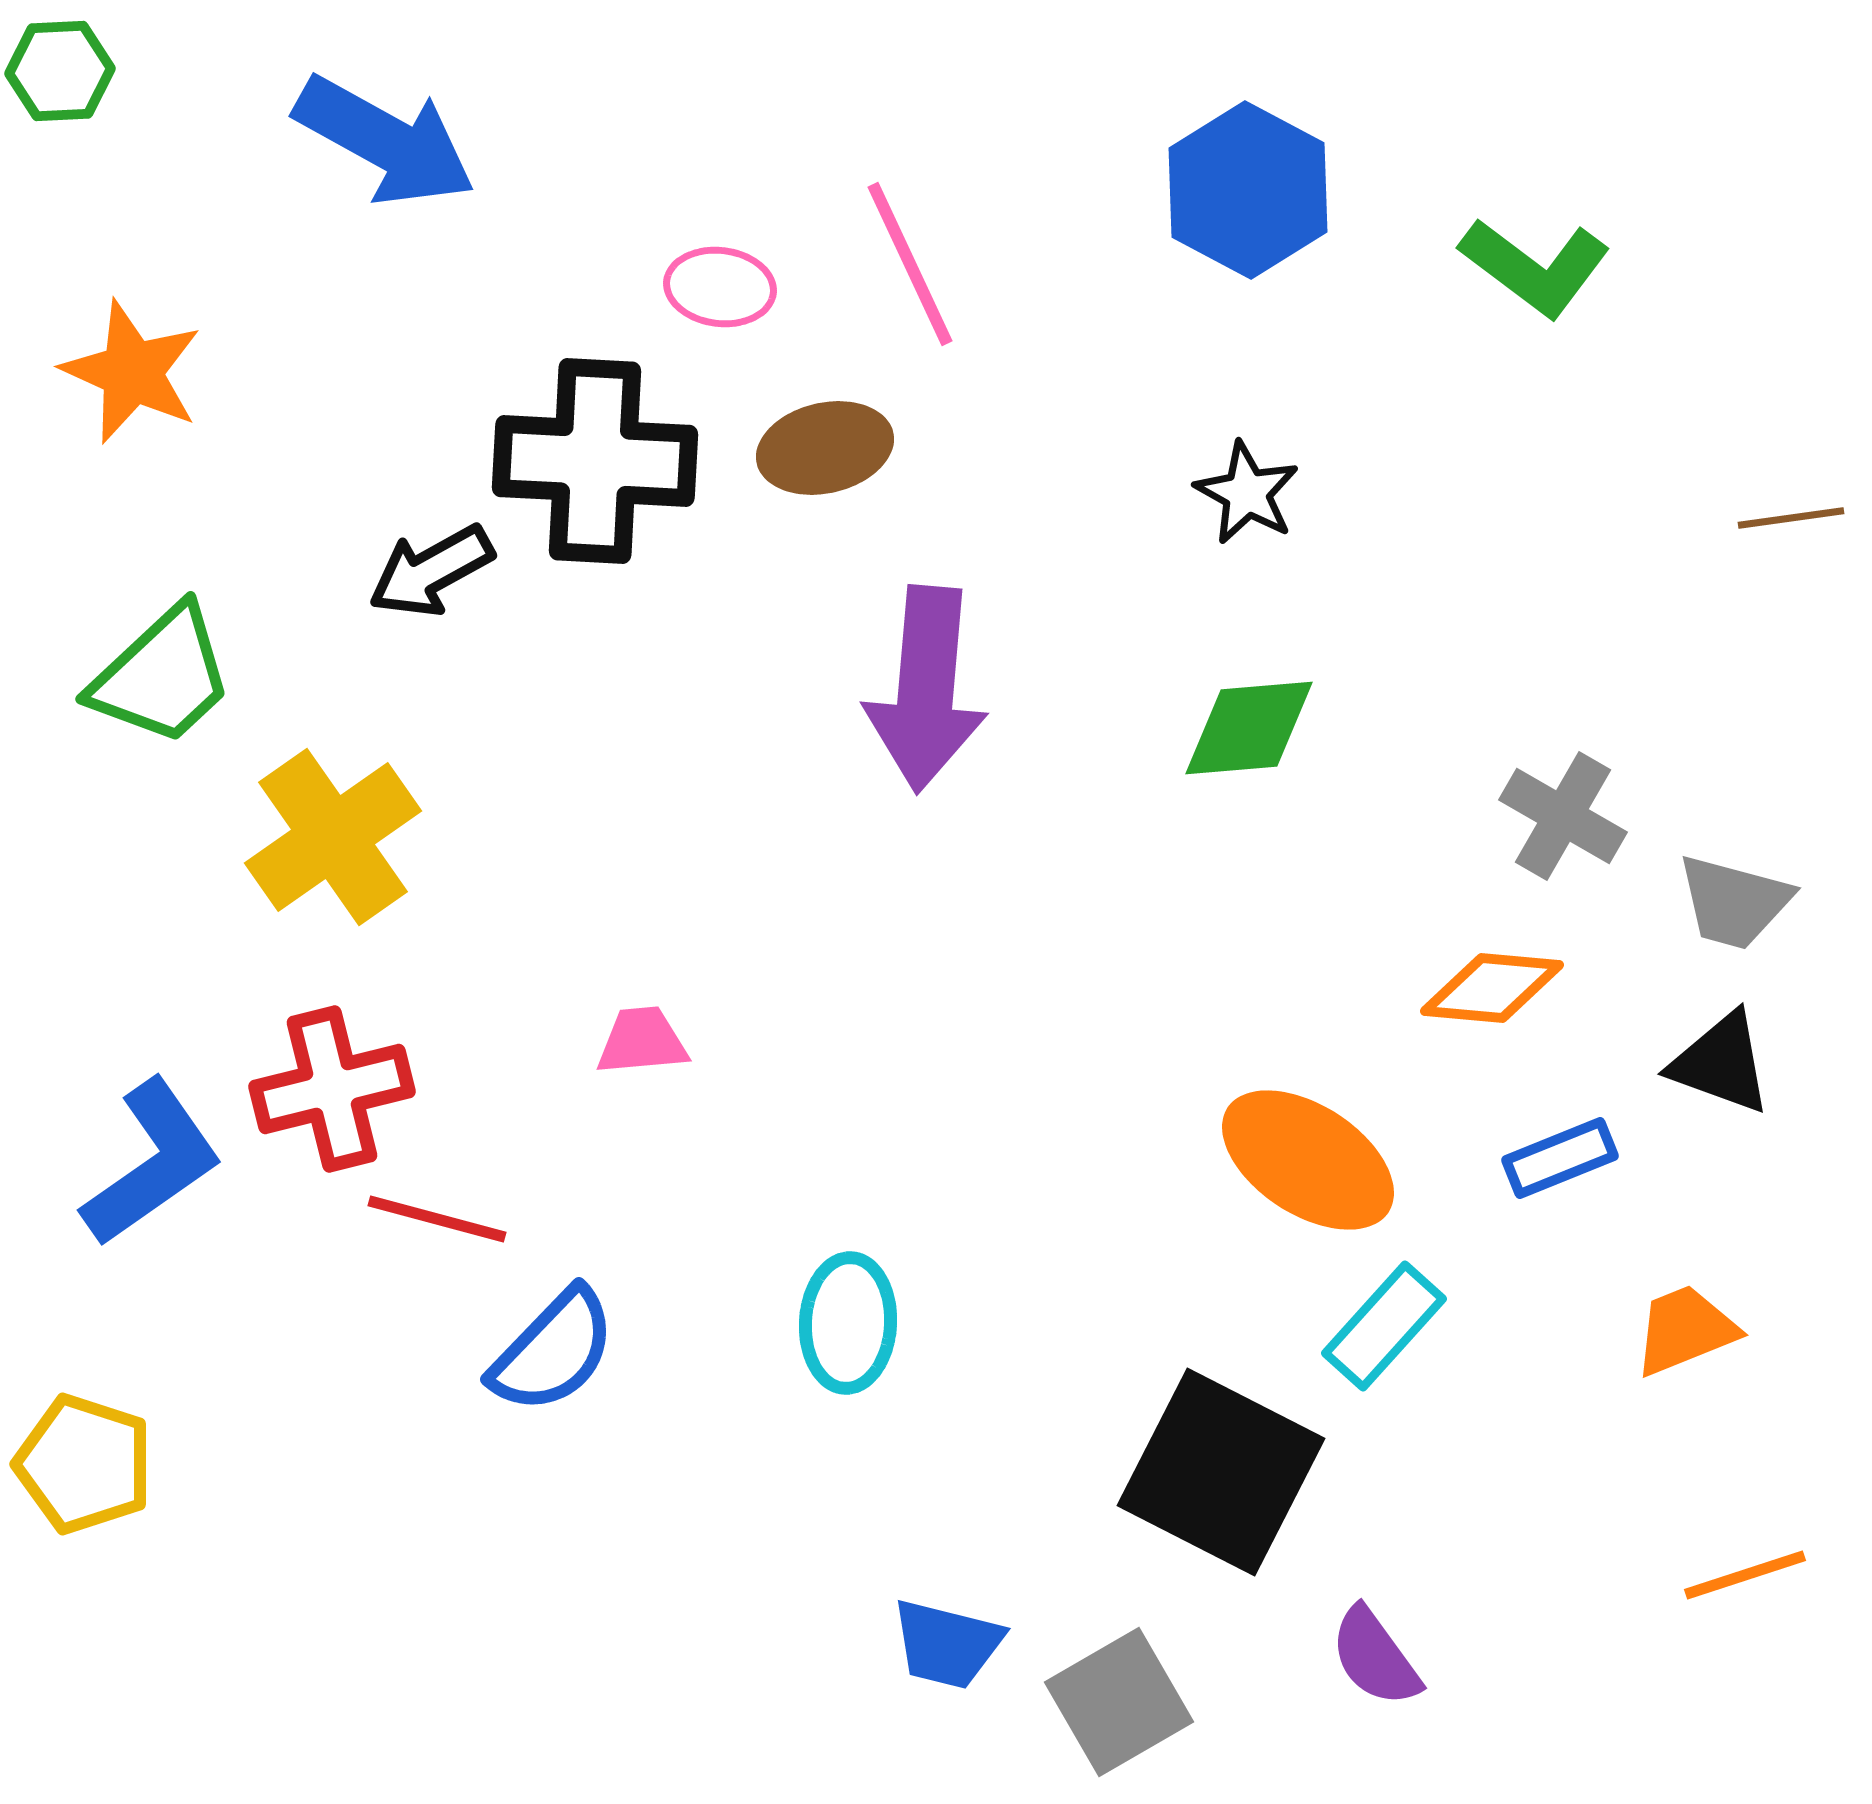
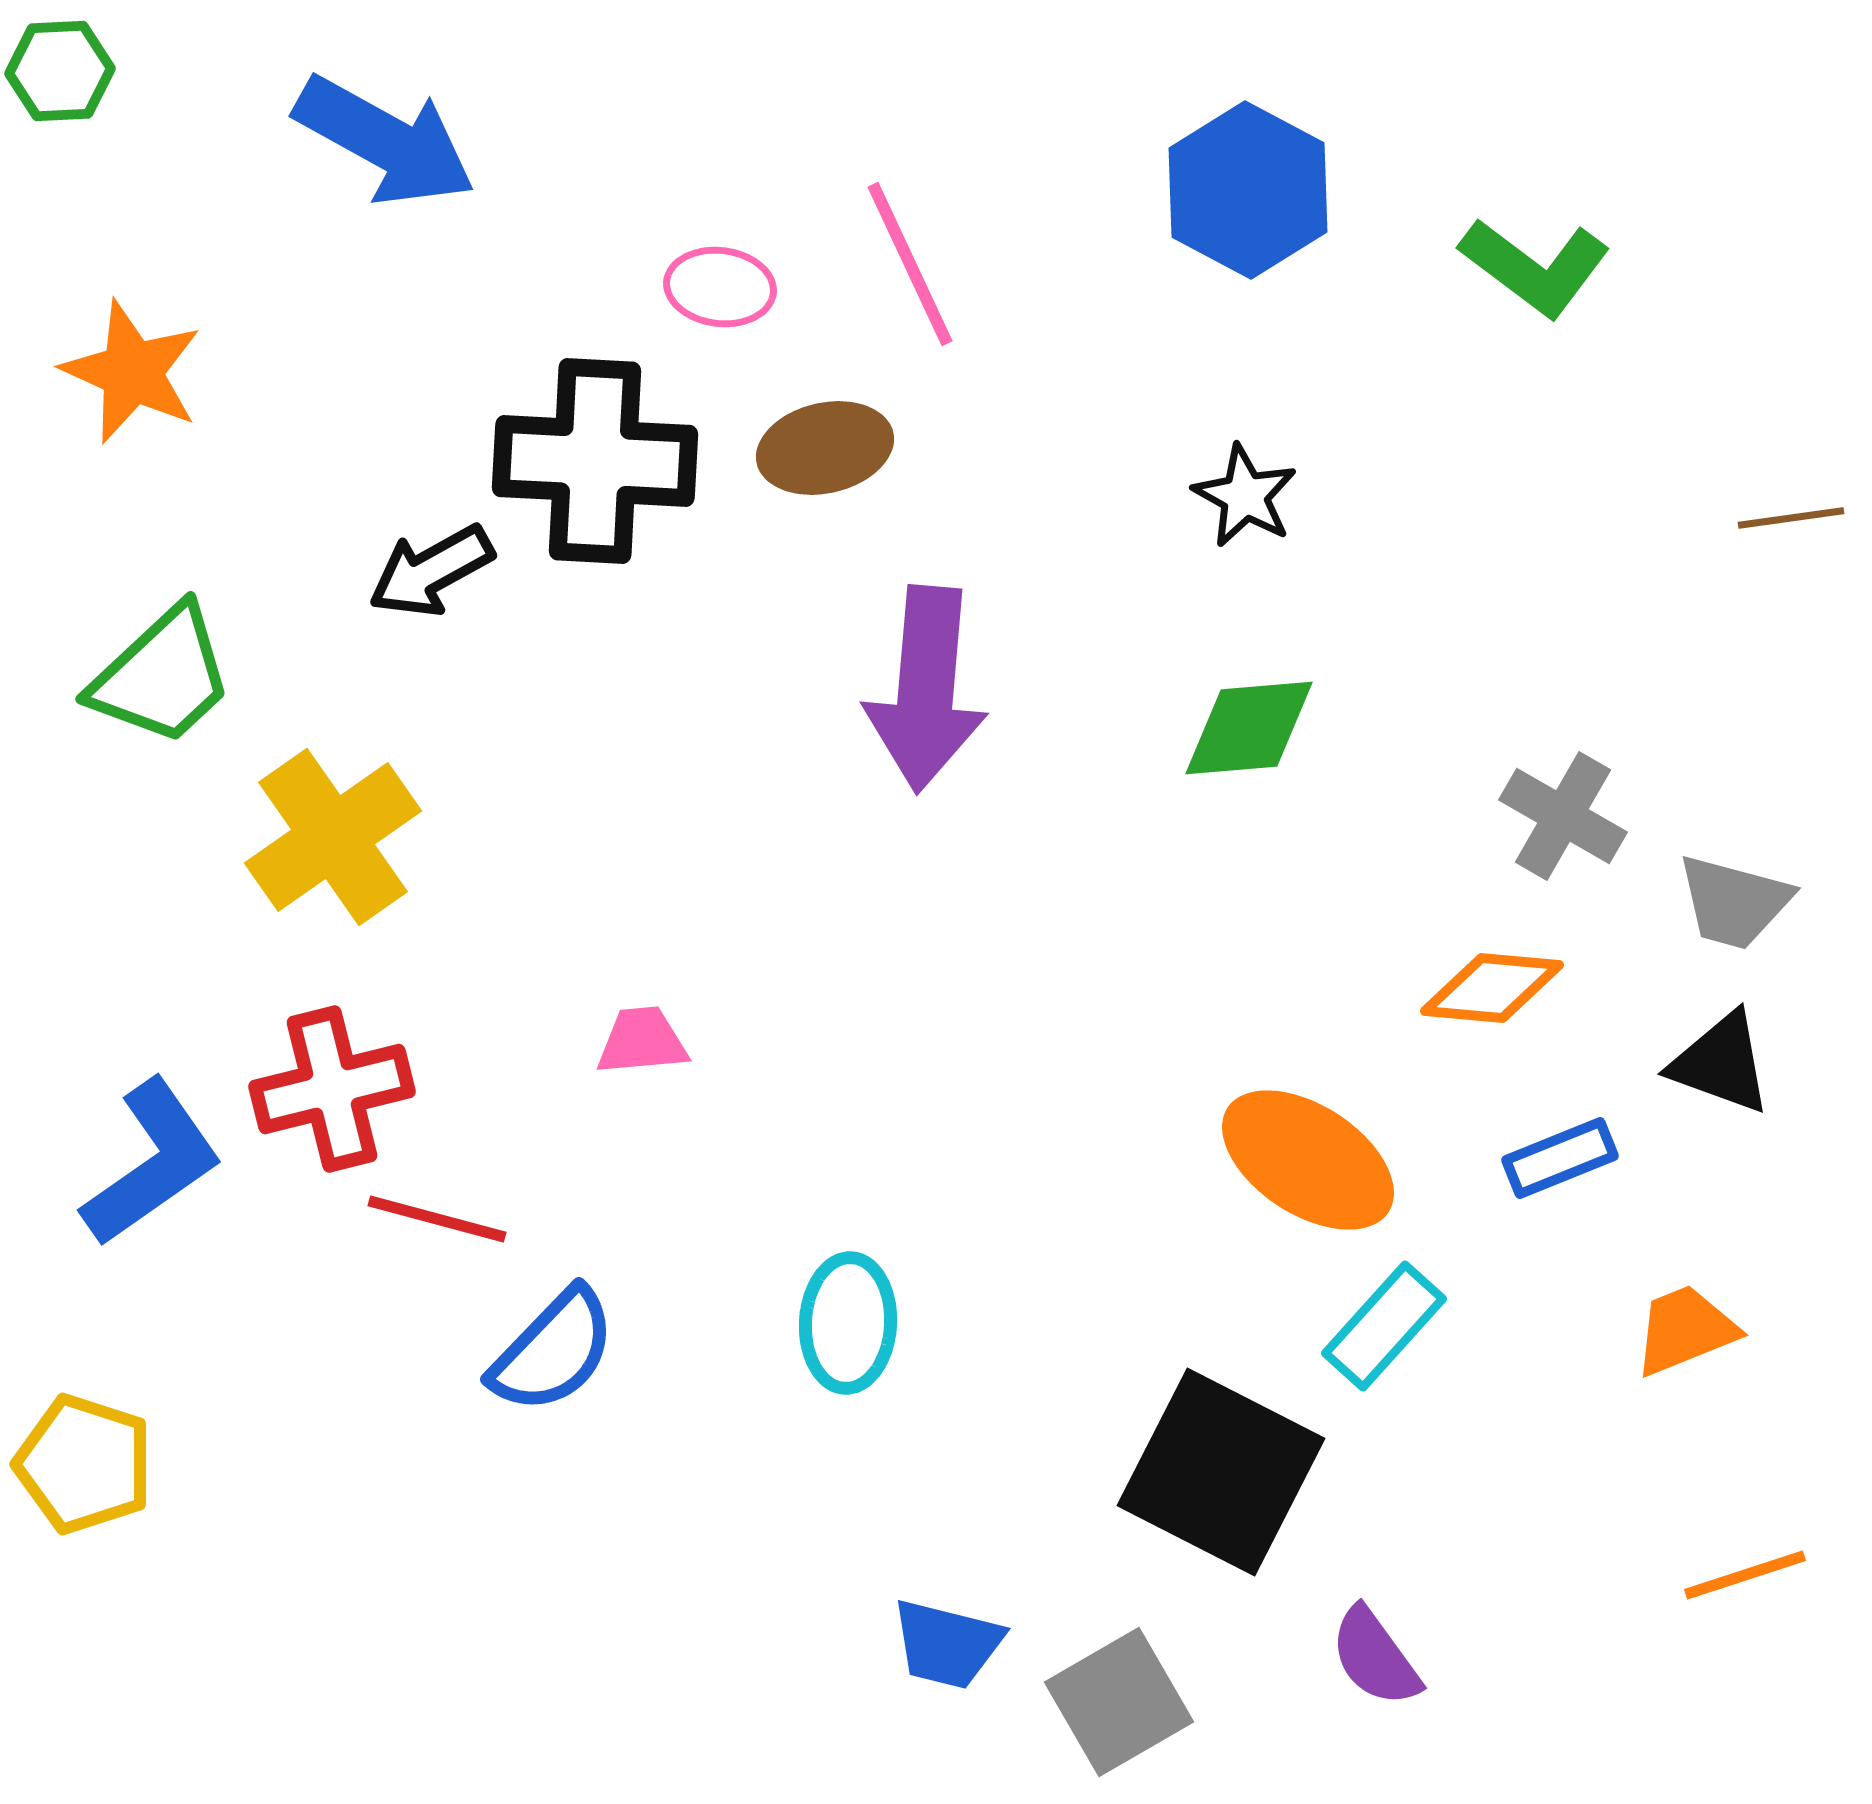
black star: moved 2 px left, 3 px down
